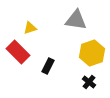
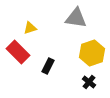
gray triangle: moved 2 px up
